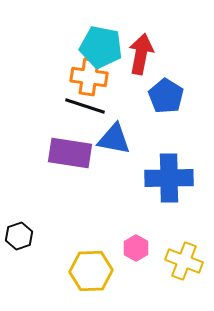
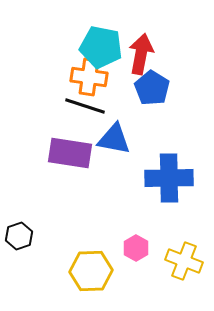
blue pentagon: moved 14 px left, 8 px up
